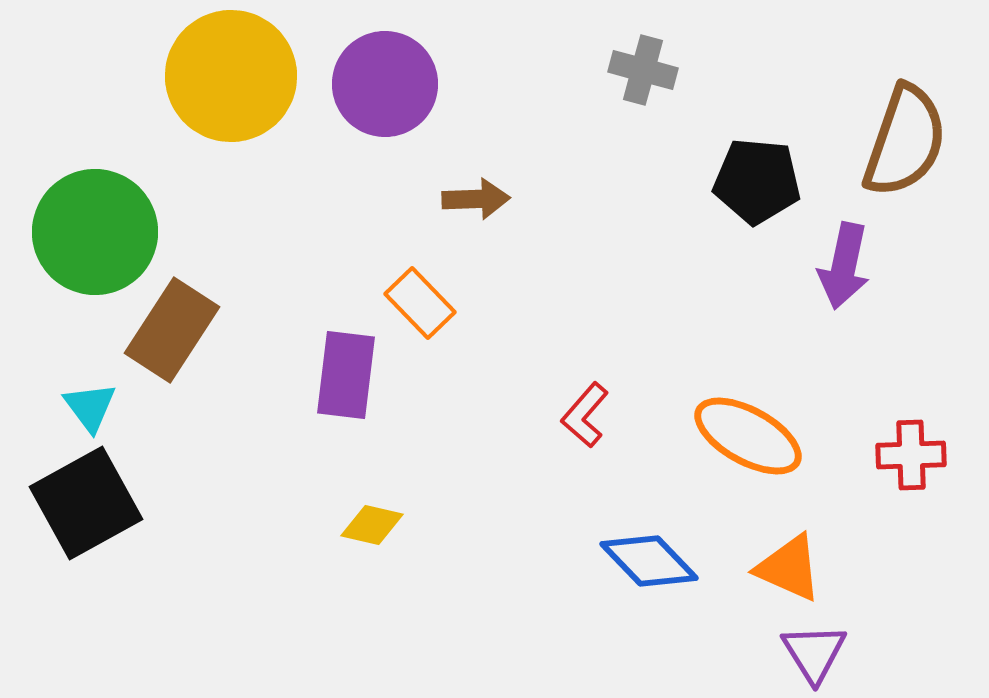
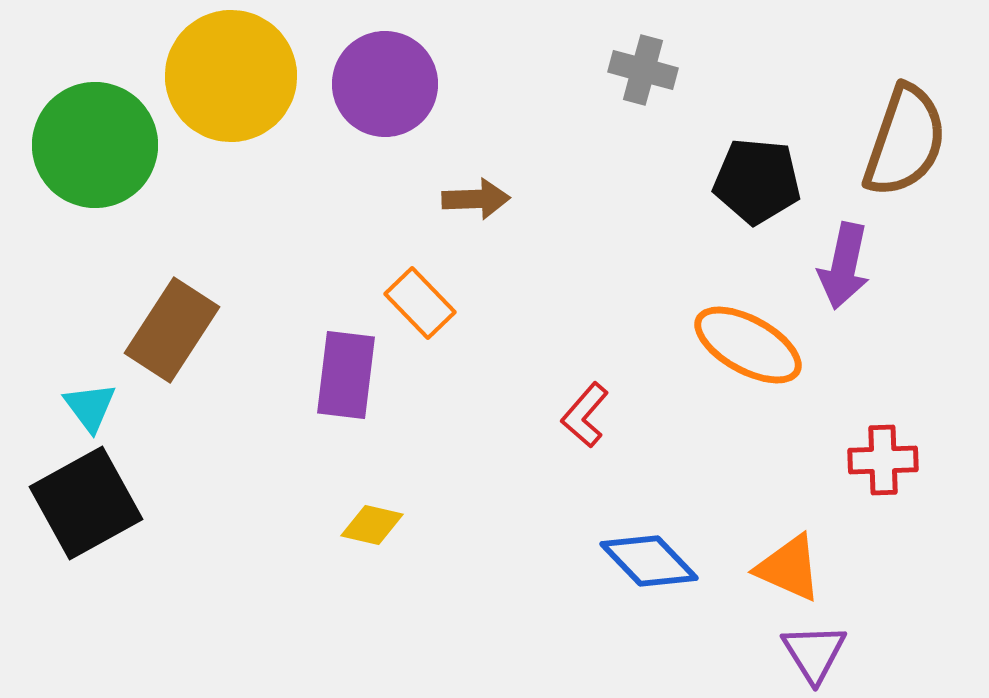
green circle: moved 87 px up
orange ellipse: moved 91 px up
red cross: moved 28 px left, 5 px down
